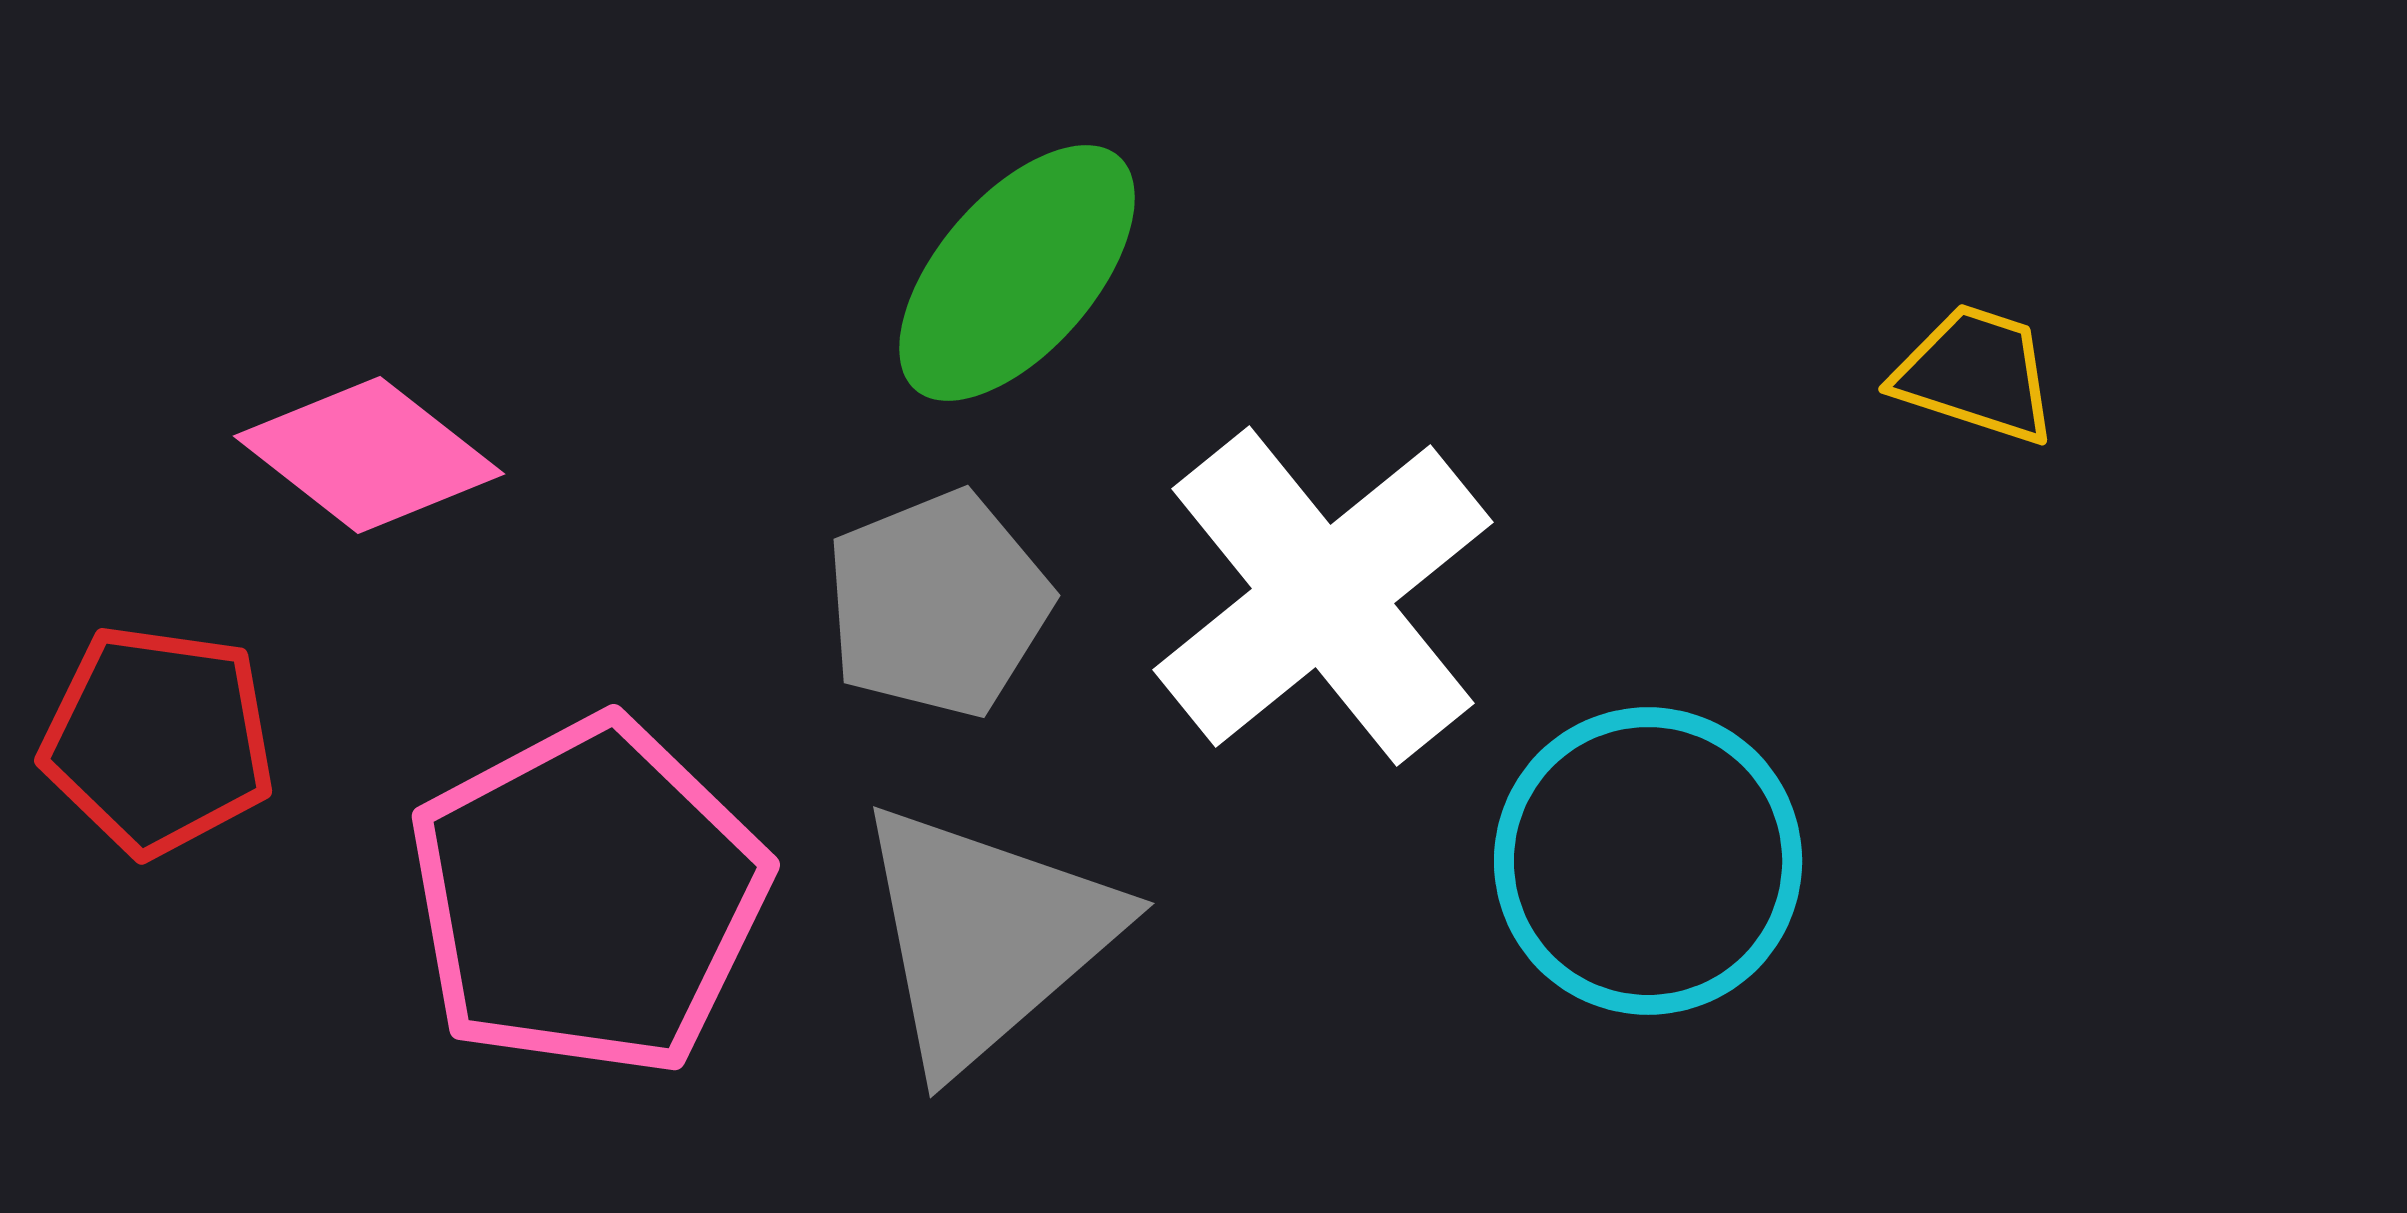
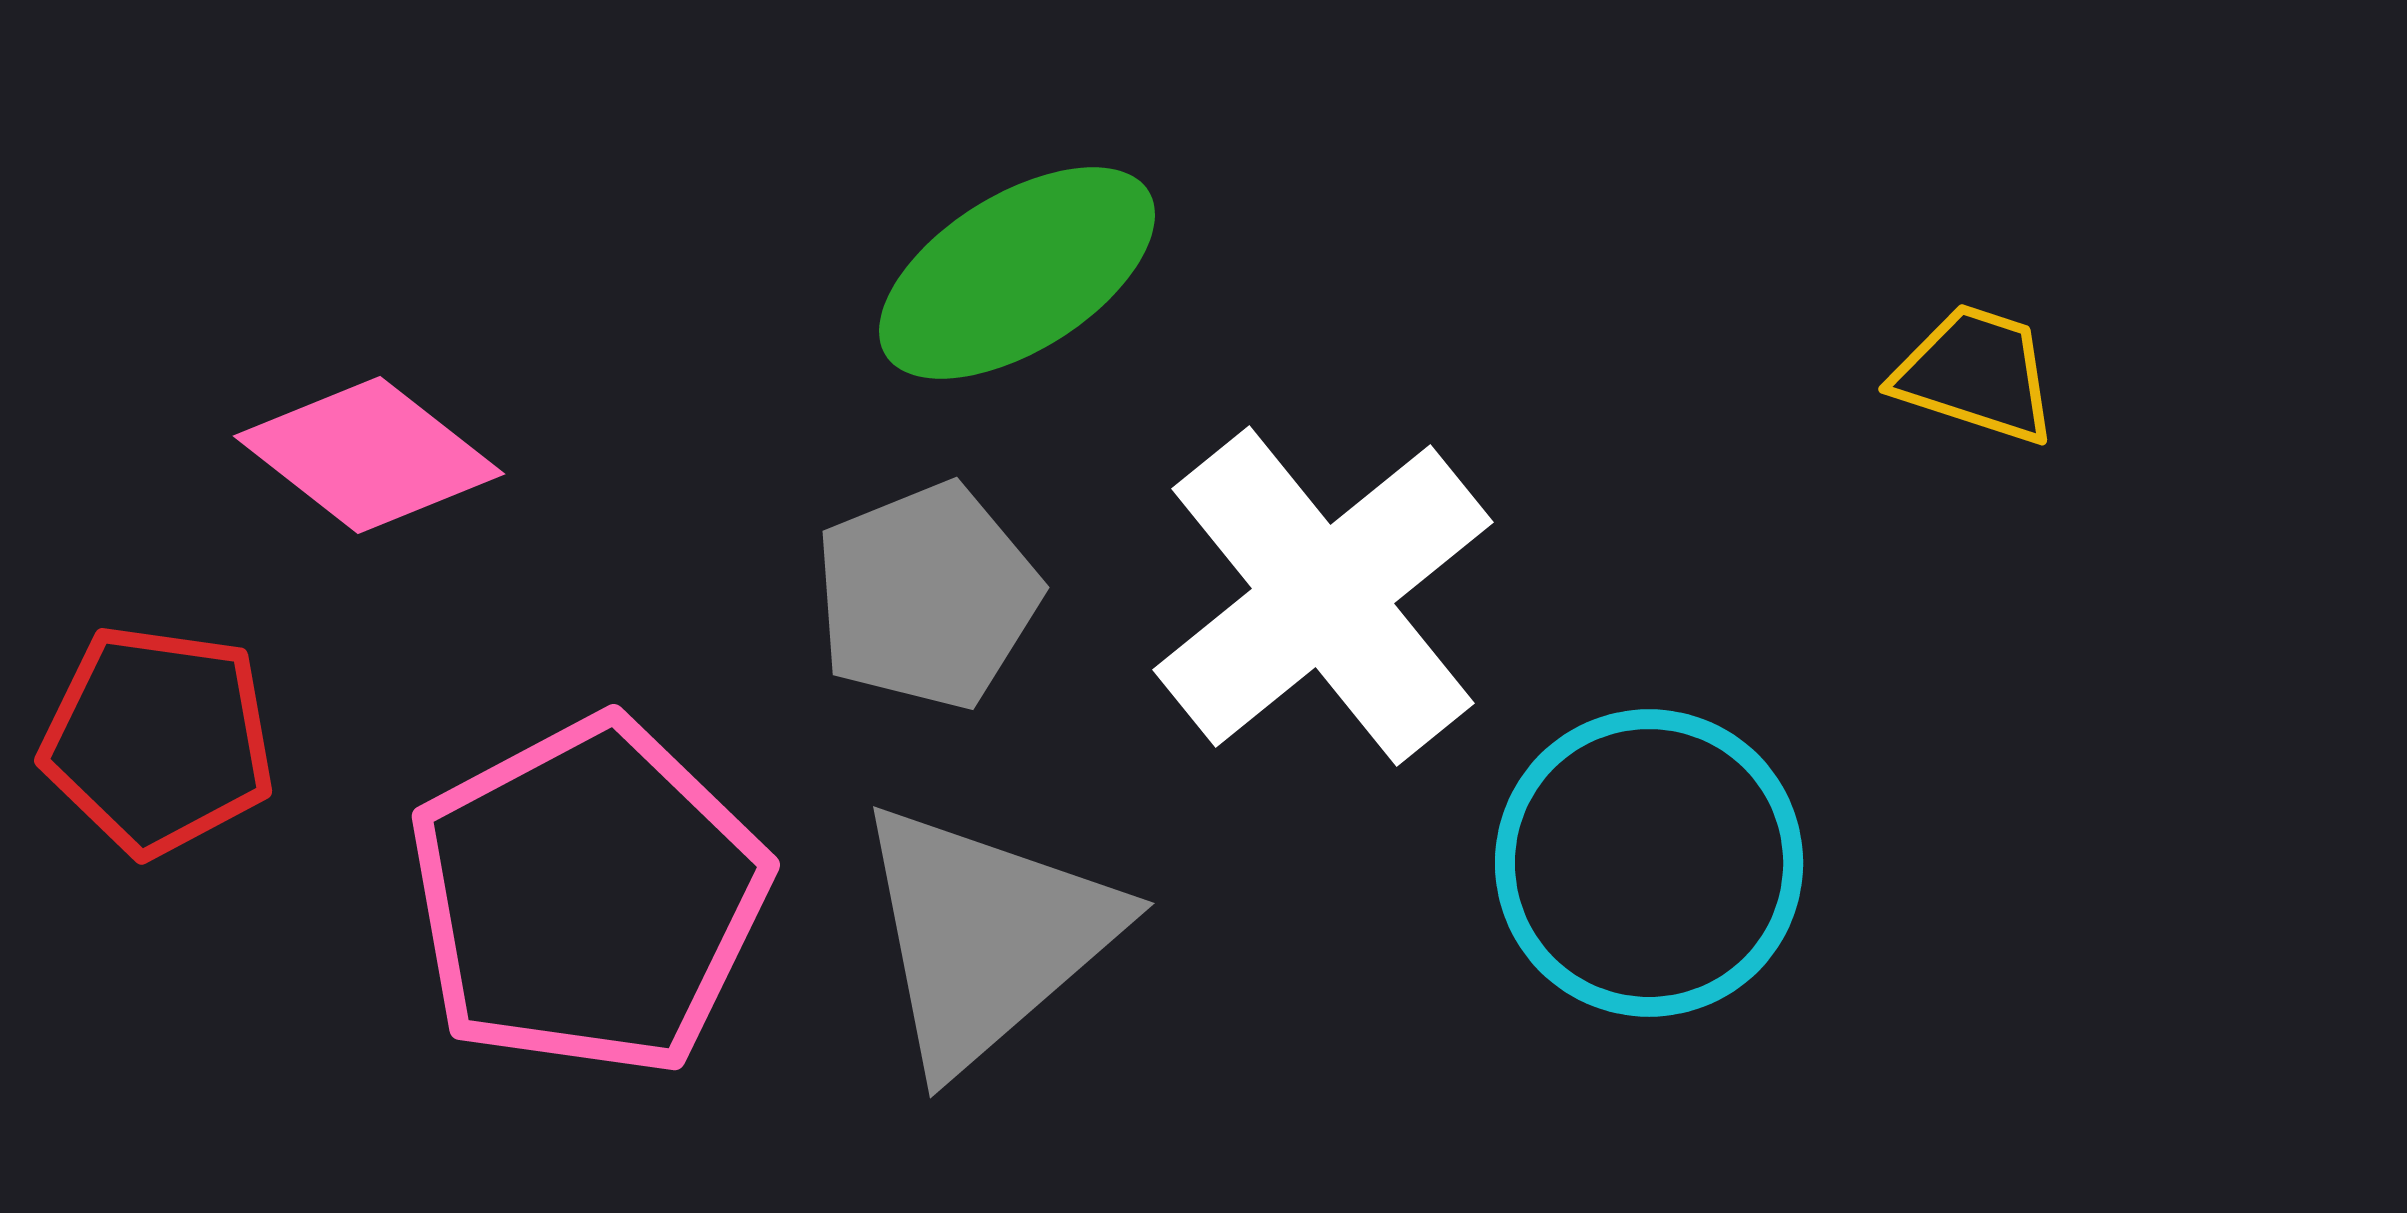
green ellipse: rotated 17 degrees clockwise
gray pentagon: moved 11 px left, 8 px up
cyan circle: moved 1 px right, 2 px down
